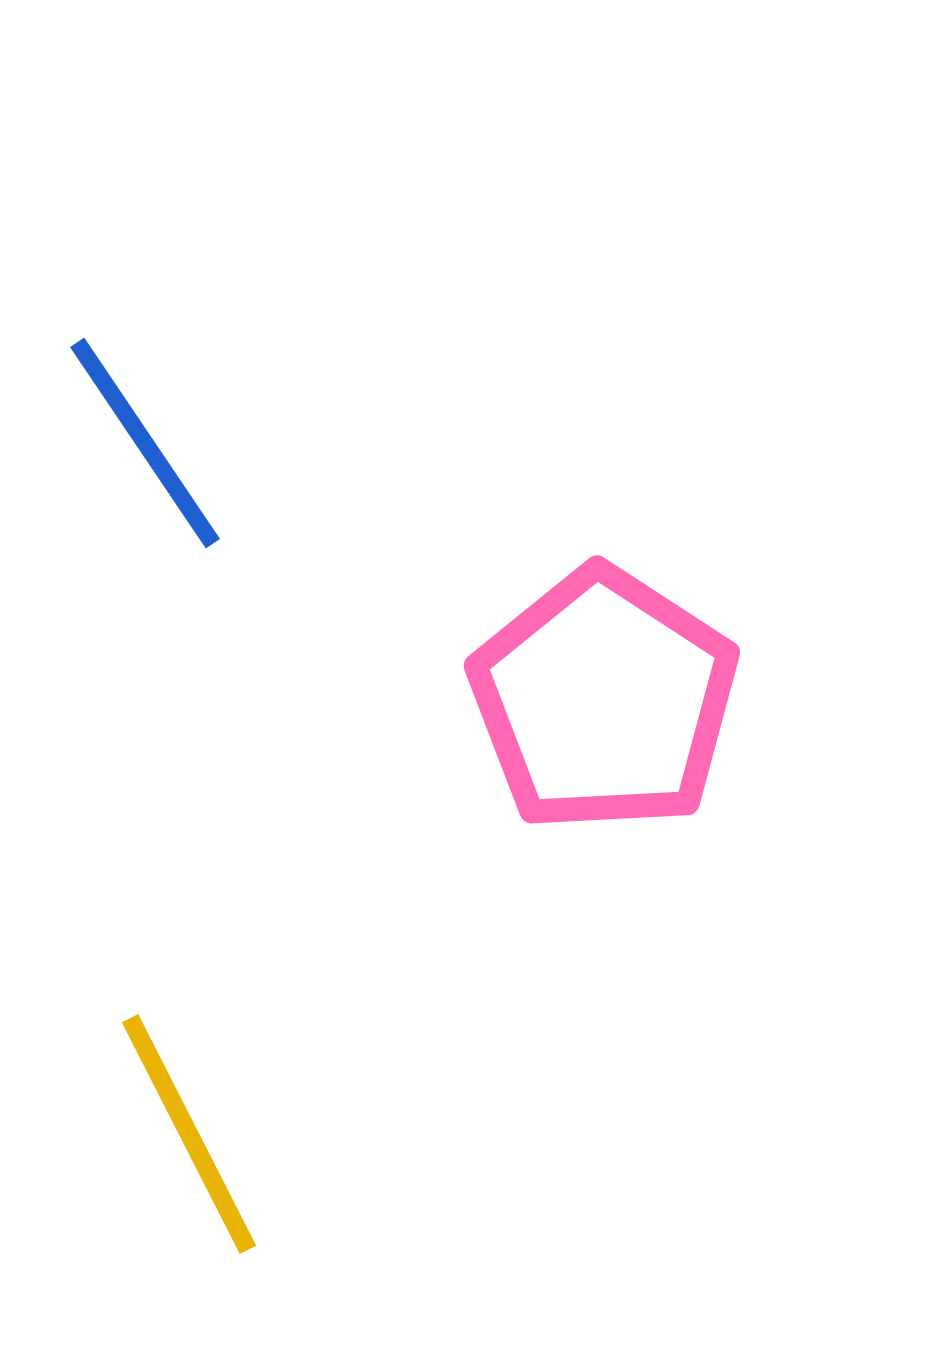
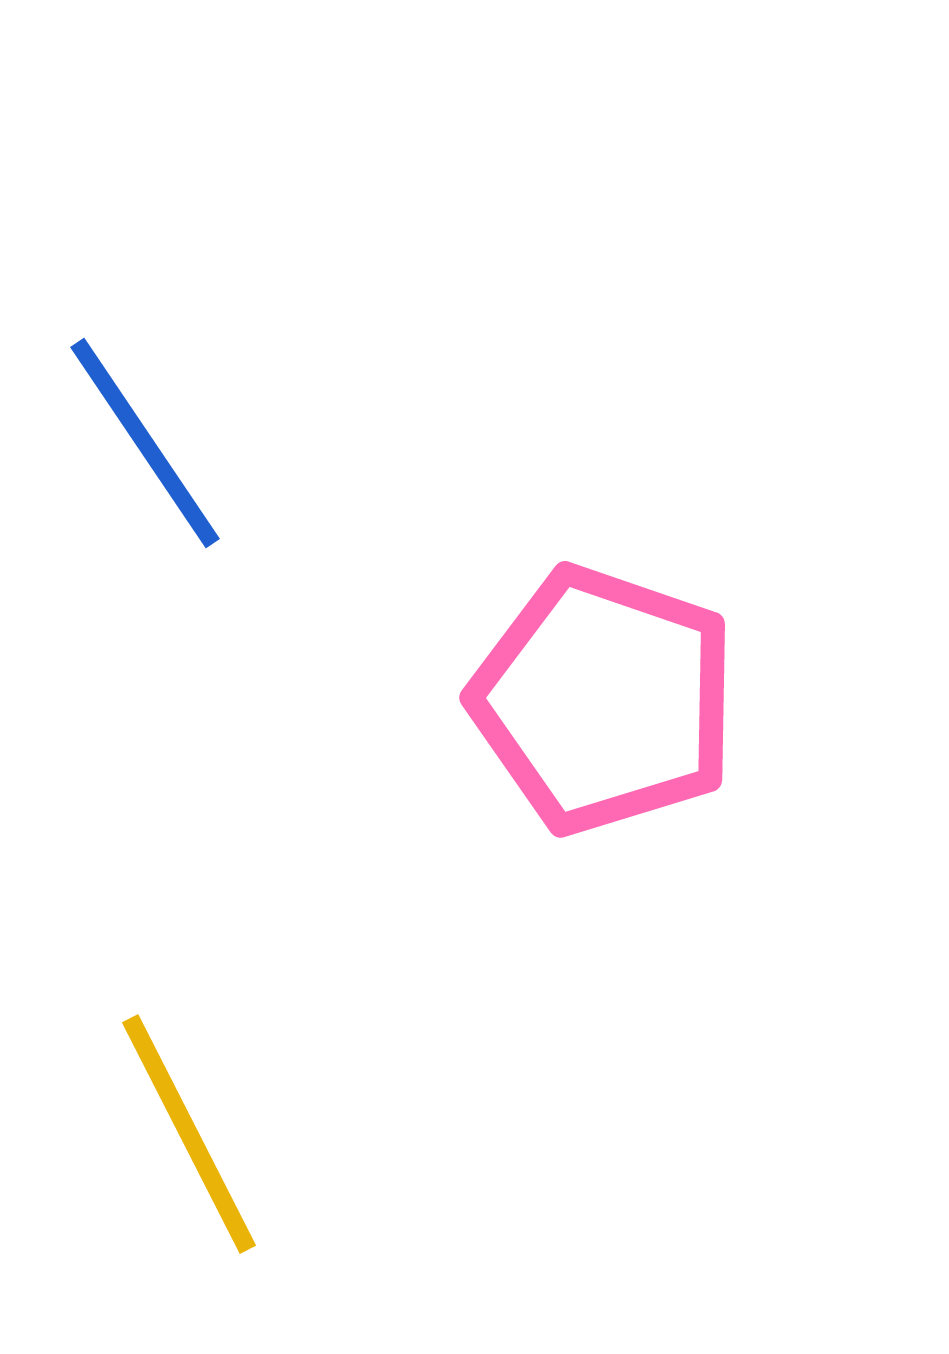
pink pentagon: rotated 14 degrees counterclockwise
